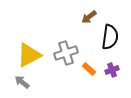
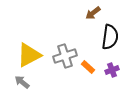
brown arrow: moved 4 px right, 4 px up
gray cross: moved 1 px left, 3 px down
orange rectangle: moved 1 px left, 2 px up
